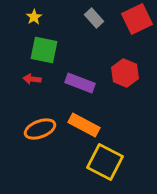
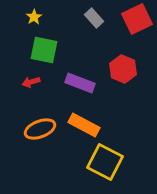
red hexagon: moved 2 px left, 4 px up
red arrow: moved 1 px left, 3 px down; rotated 24 degrees counterclockwise
